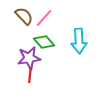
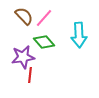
cyan arrow: moved 6 px up
purple star: moved 6 px left, 1 px up
